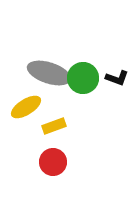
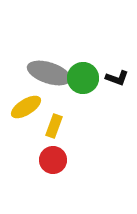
yellow rectangle: rotated 50 degrees counterclockwise
red circle: moved 2 px up
